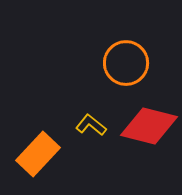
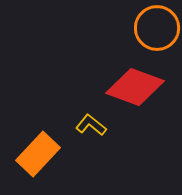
orange circle: moved 31 px right, 35 px up
red diamond: moved 14 px left, 39 px up; rotated 6 degrees clockwise
